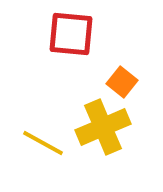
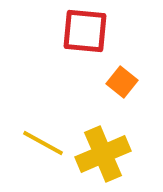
red square: moved 14 px right, 3 px up
yellow cross: moved 27 px down
